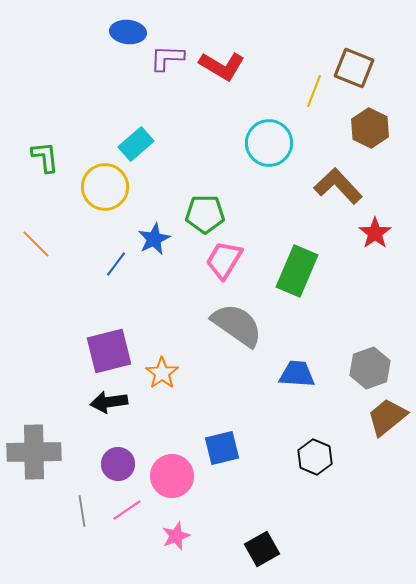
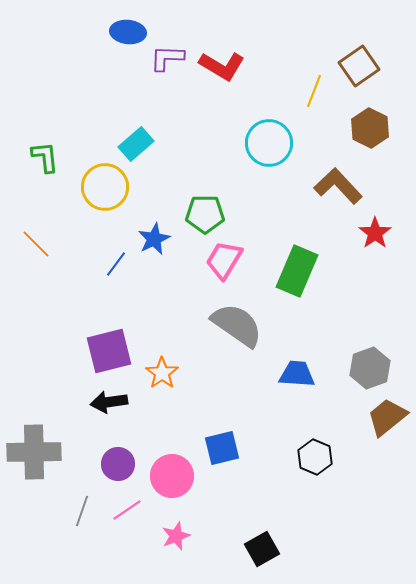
brown square: moved 5 px right, 2 px up; rotated 33 degrees clockwise
gray line: rotated 28 degrees clockwise
